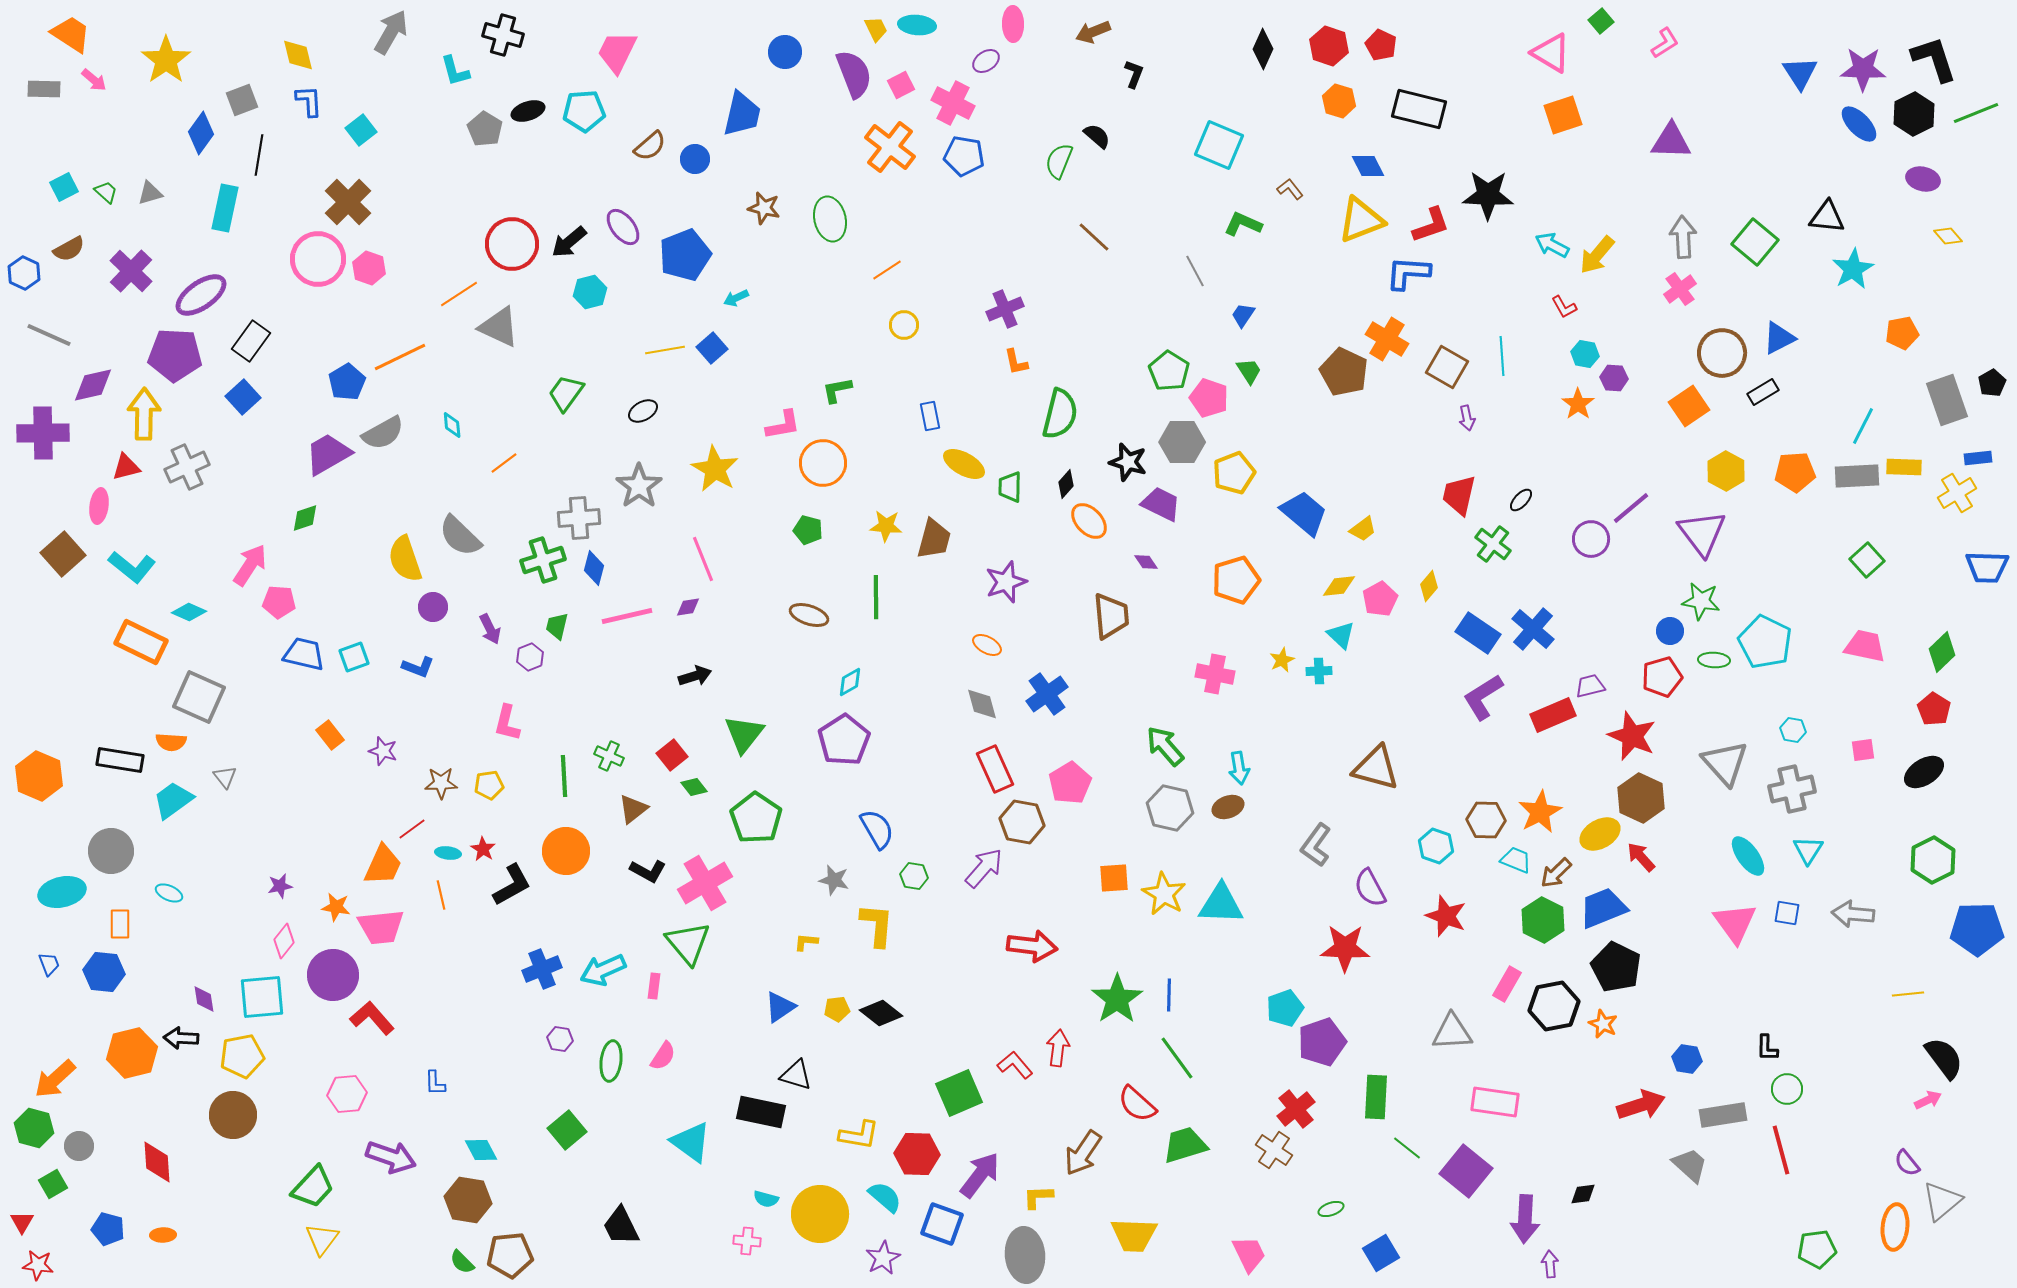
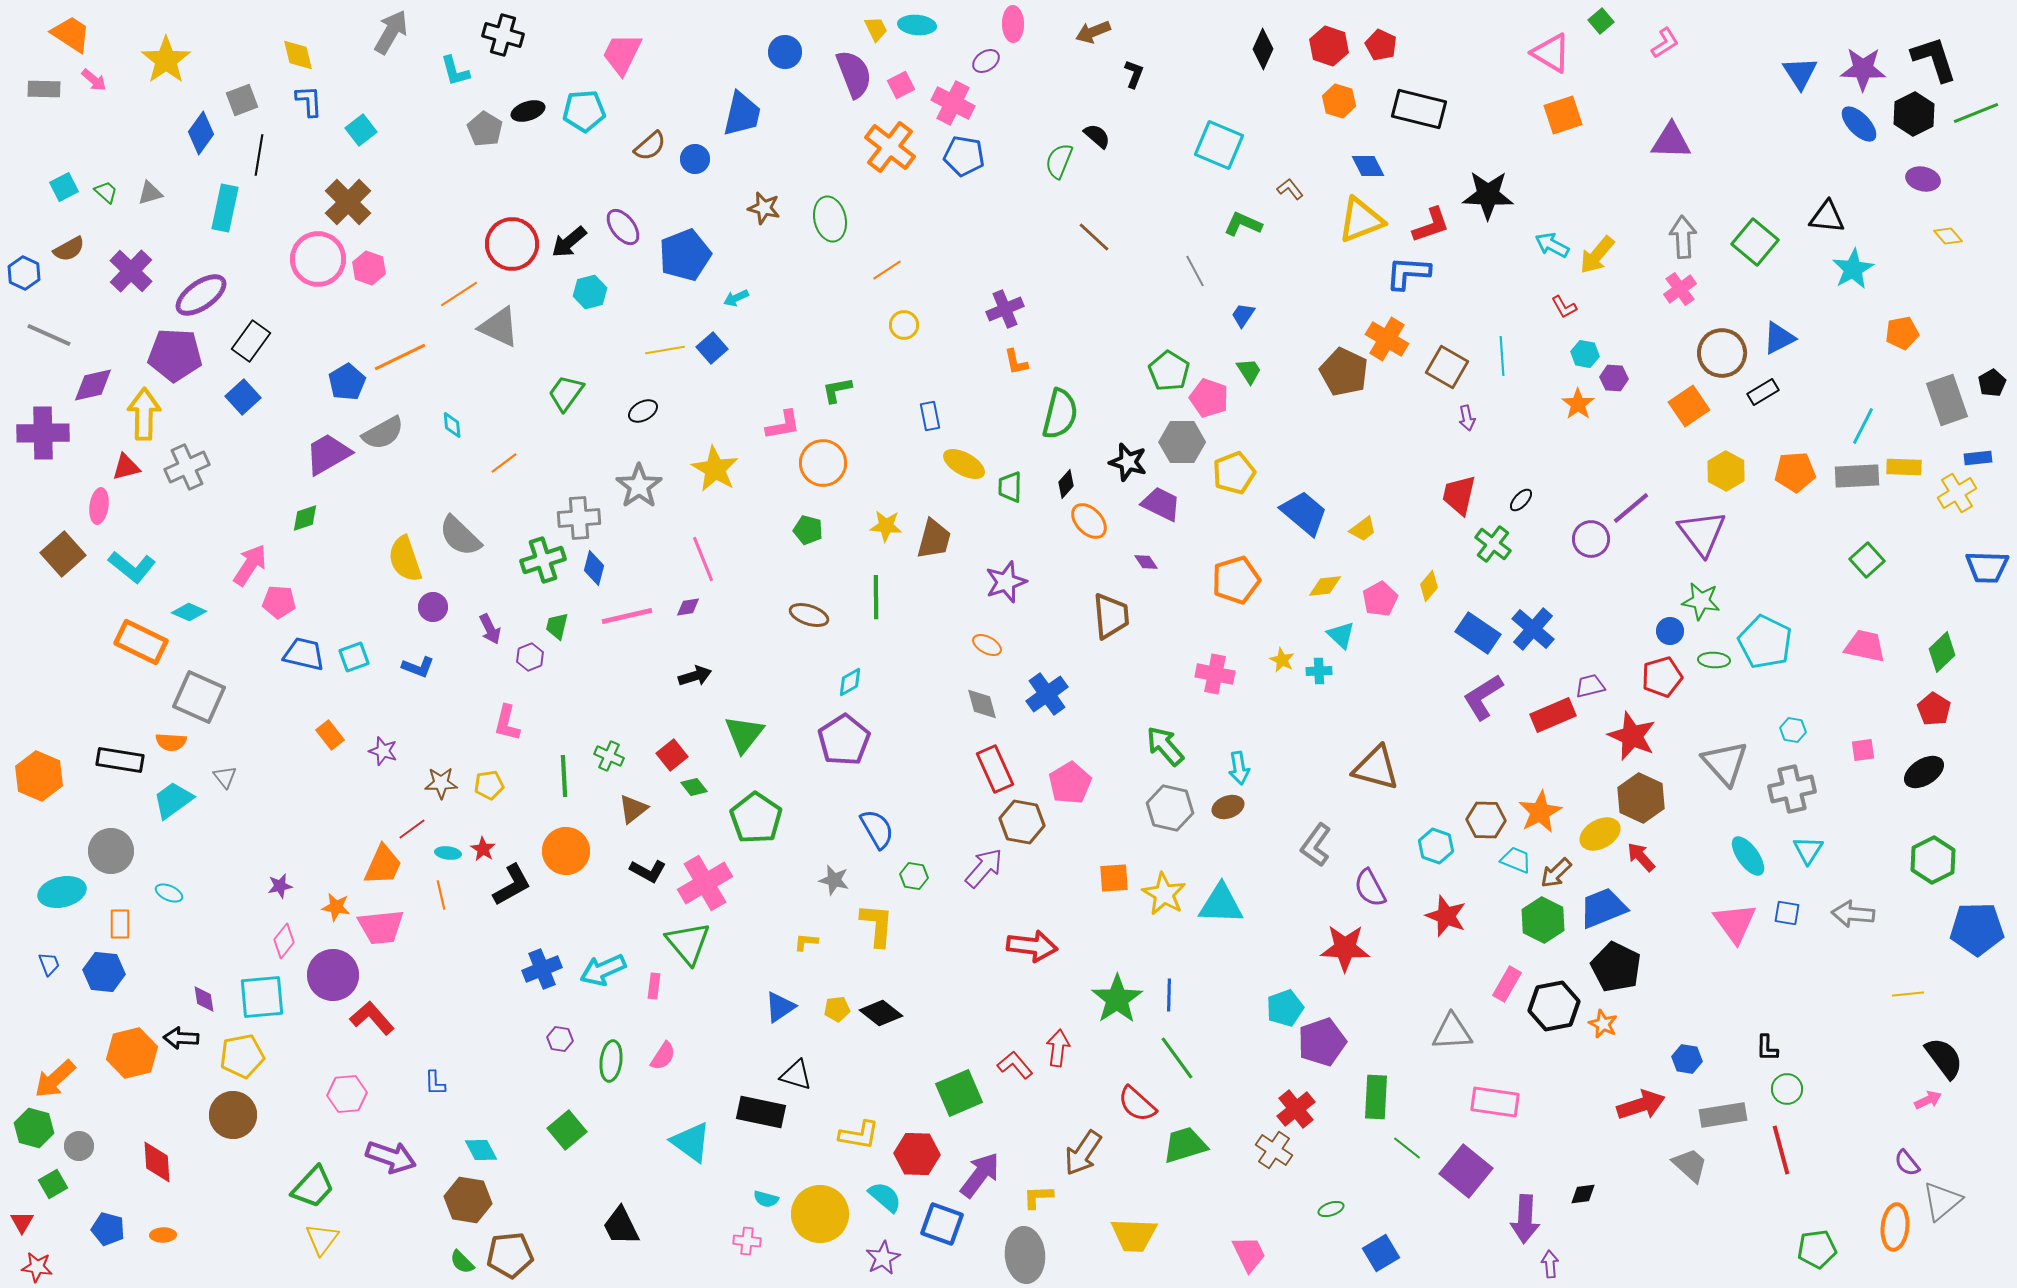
pink trapezoid at (617, 52): moved 5 px right, 2 px down
yellow diamond at (1339, 586): moved 14 px left
yellow star at (1282, 660): rotated 20 degrees counterclockwise
red star at (38, 1265): moved 1 px left, 2 px down
